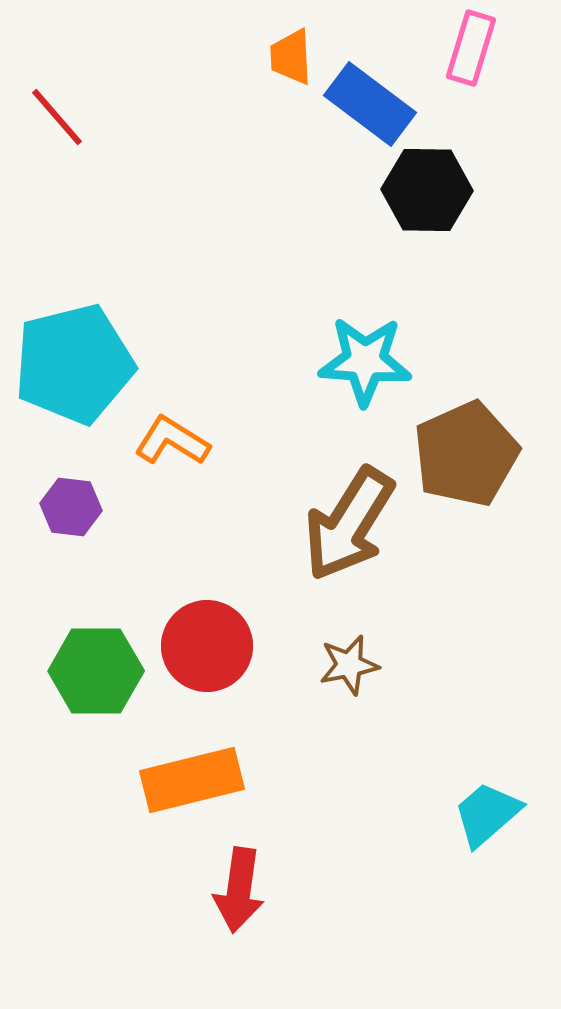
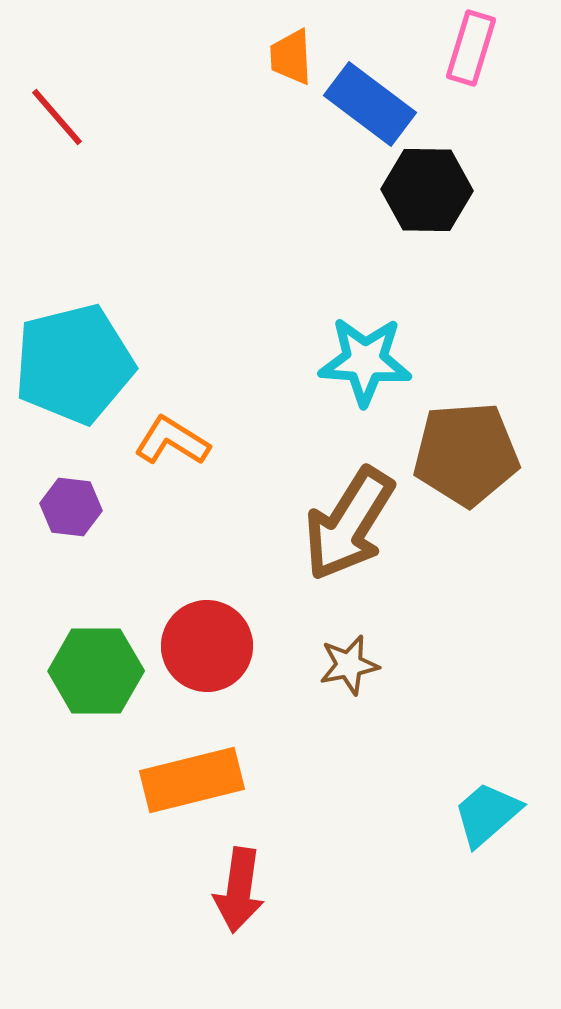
brown pentagon: rotated 20 degrees clockwise
